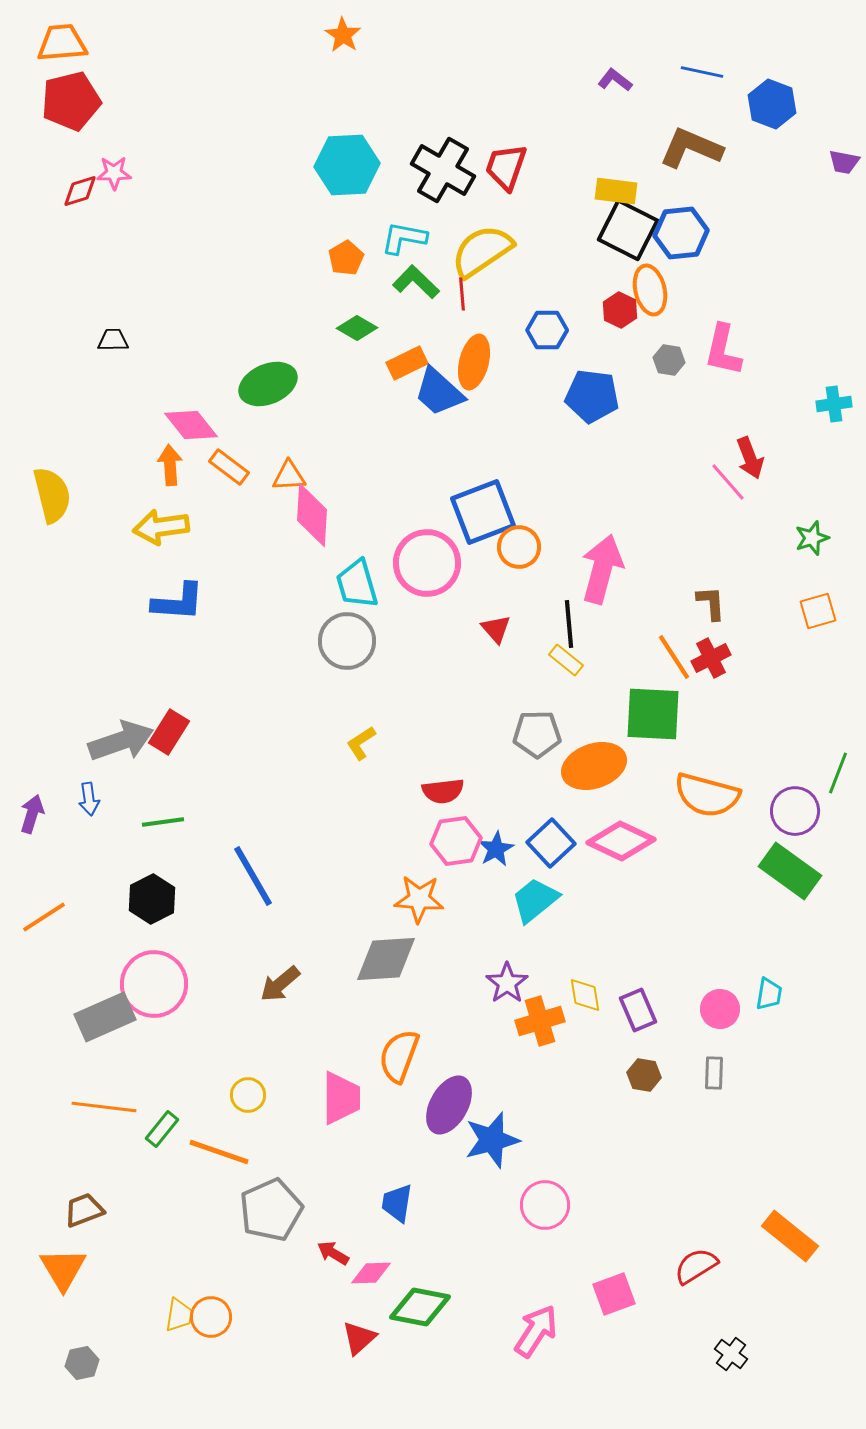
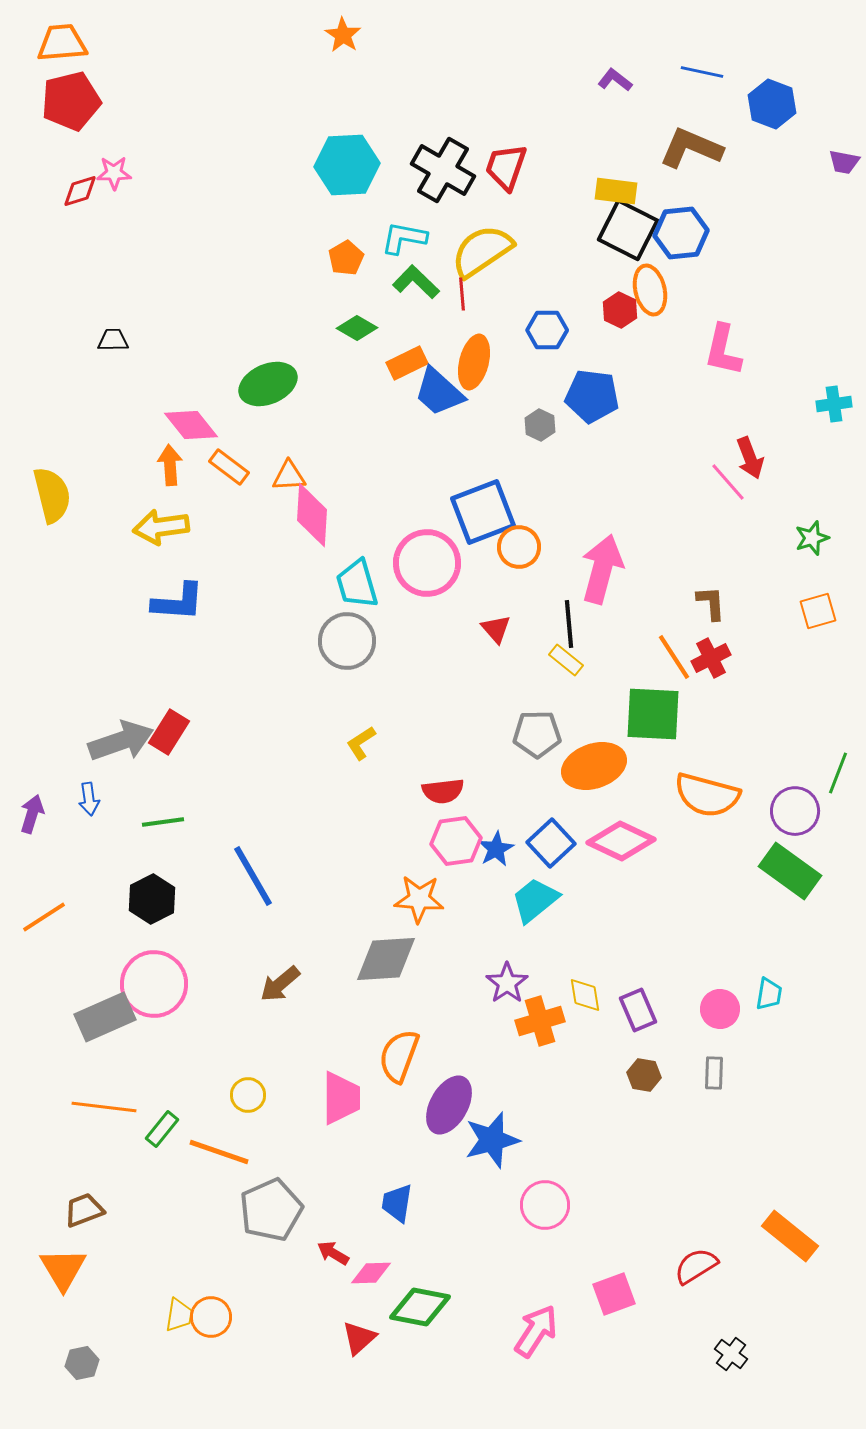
gray hexagon at (669, 360): moved 129 px left, 65 px down; rotated 16 degrees clockwise
